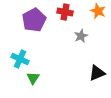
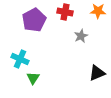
orange star: rotated 21 degrees counterclockwise
